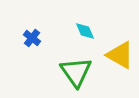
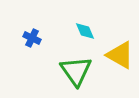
blue cross: rotated 12 degrees counterclockwise
green triangle: moved 1 px up
